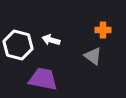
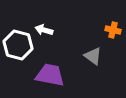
orange cross: moved 10 px right; rotated 14 degrees clockwise
white arrow: moved 7 px left, 10 px up
purple trapezoid: moved 7 px right, 4 px up
